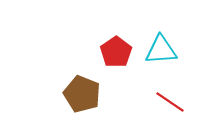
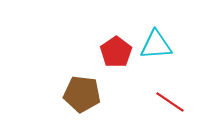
cyan triangle: moved 5 px left, 5 px up
brown pentagon: rotated 15 degrees counterclockwise
